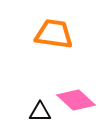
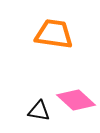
black triangle: moved 1 px left, 1 px up; rotated 10 degrees clockwise
